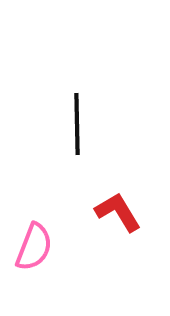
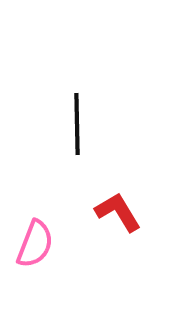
pink semicircle: moved 1 px right, 3 px up
